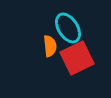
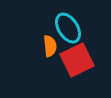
red square: moved 2 px down
